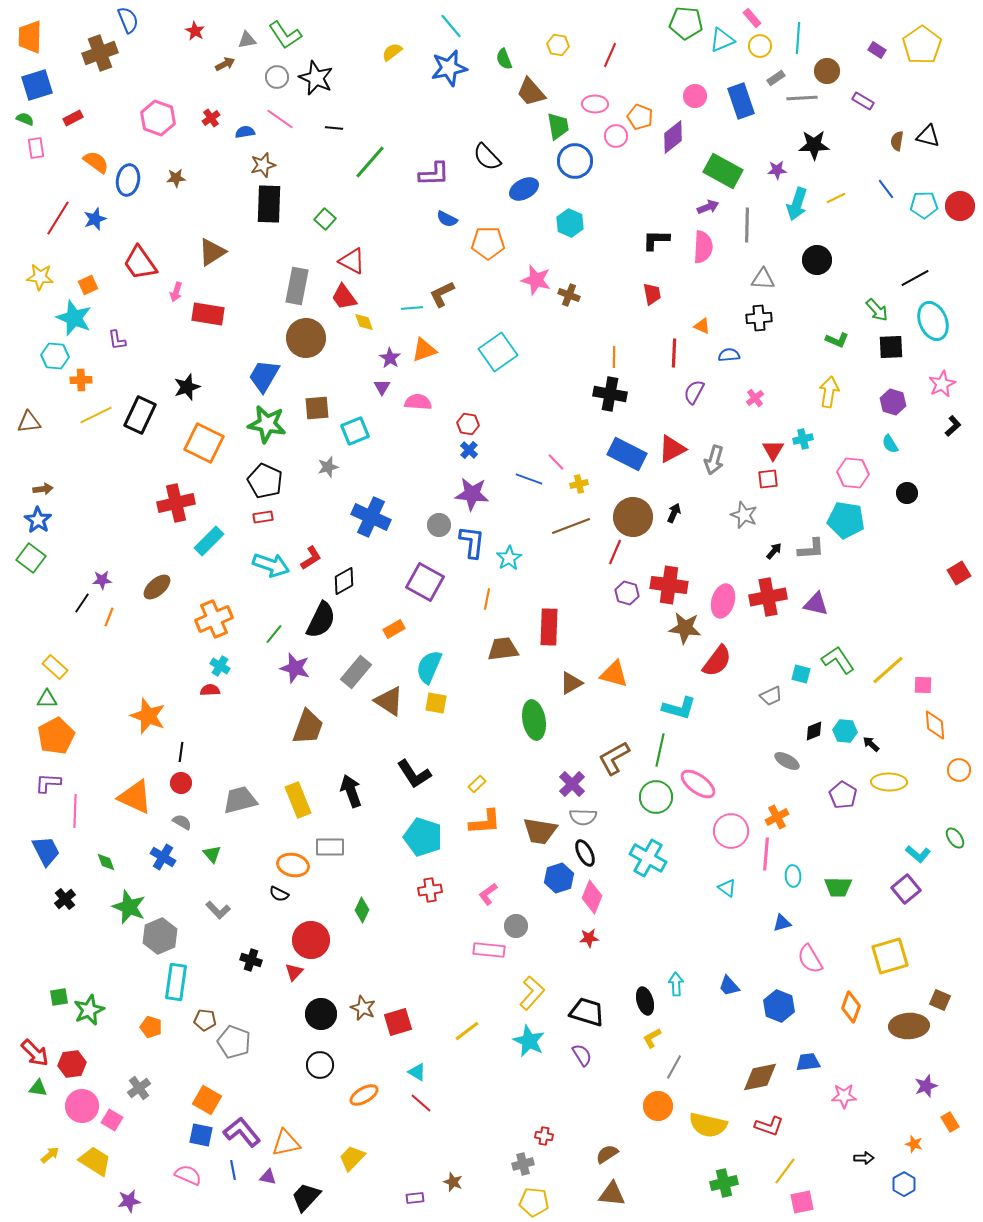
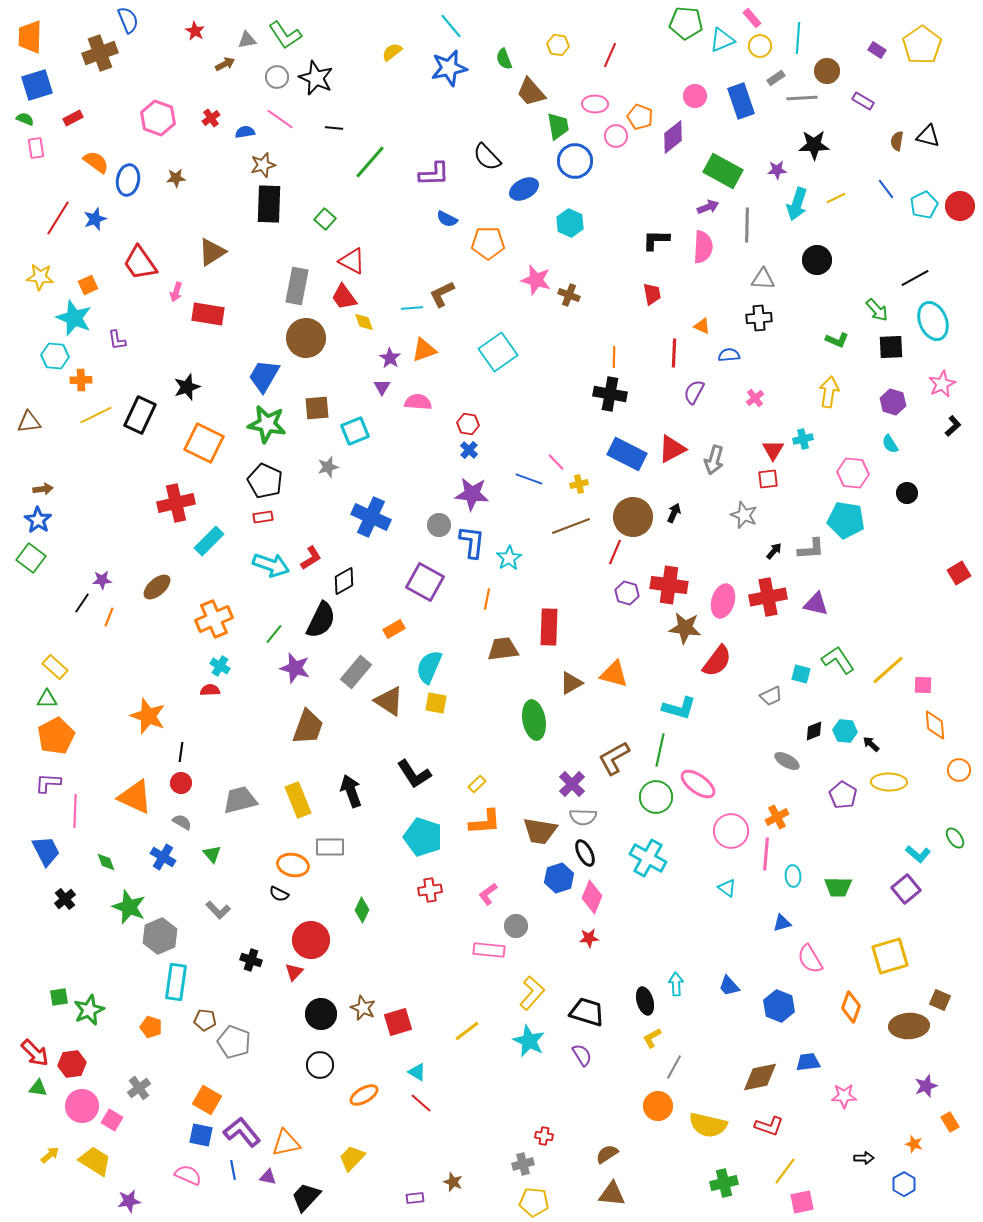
cyan pentagon at (924, 205): rotated 24 degrees counterclockwise
